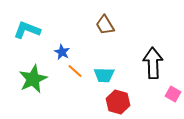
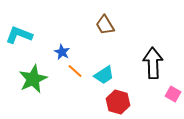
cyan L-shape: moved 8 px left, 5 px down
cyan trapezoid: rotated 35 degrees counterclockwise
